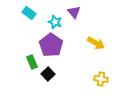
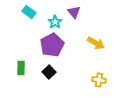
cyan rectangle: moved 1 px up
cyan star: rotated 16 degrees clockwise
purple pentagon: moved 1 px right; rotated 10 degrees clockwise
green rectangle: moved 11 px left, 6 px down; rotated 24 degrees clockwise
black square: moved 1 px right, 2 px up
yellow cross: moved 2 px left, 1 px down
